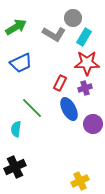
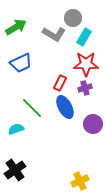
red star: moved 1 px left, 1 px down
blue ellipse: moved 4 px left, 2 px up
cyan semicircle: rotated 63 degrees clockwise
black cross: moved 3 px down; rotated 10 degrees counterclockwise
